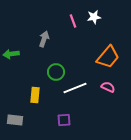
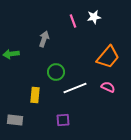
purple square: moved 1 px left
